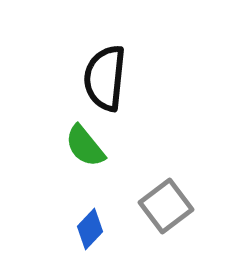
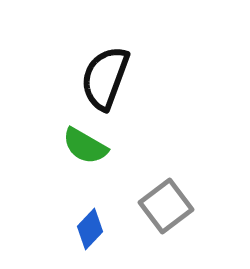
black semicircle: rotated 14 degrees clockwise
green semicircle: rotated 21 degrees counterclockwise
